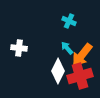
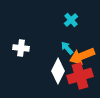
cyan cross: moved 2 px right, 1 px up; rotated 24 degrees clockwise
white cross: moved 2 px right
orange arrow: moved 1 px down; rotated 30 degrees clockwise
